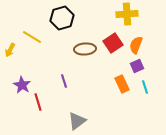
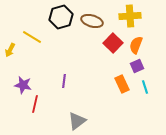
yellow cross: moved 3 px right, 2 px down
black hexagon: moved 1 px left, 1 px up
red square: rotated 12 degrees counterclockwise
brown ellipse: moved 7 px right, 28 px up; rotated 20 degrees clockwise
purple line: rotated 24 degrees clockwise
purple star: moved 1 px right; rotated 18 degrees counterclockwise
red line: moved 3 px left, 2 px down; rotated 30 degrees clockwise
